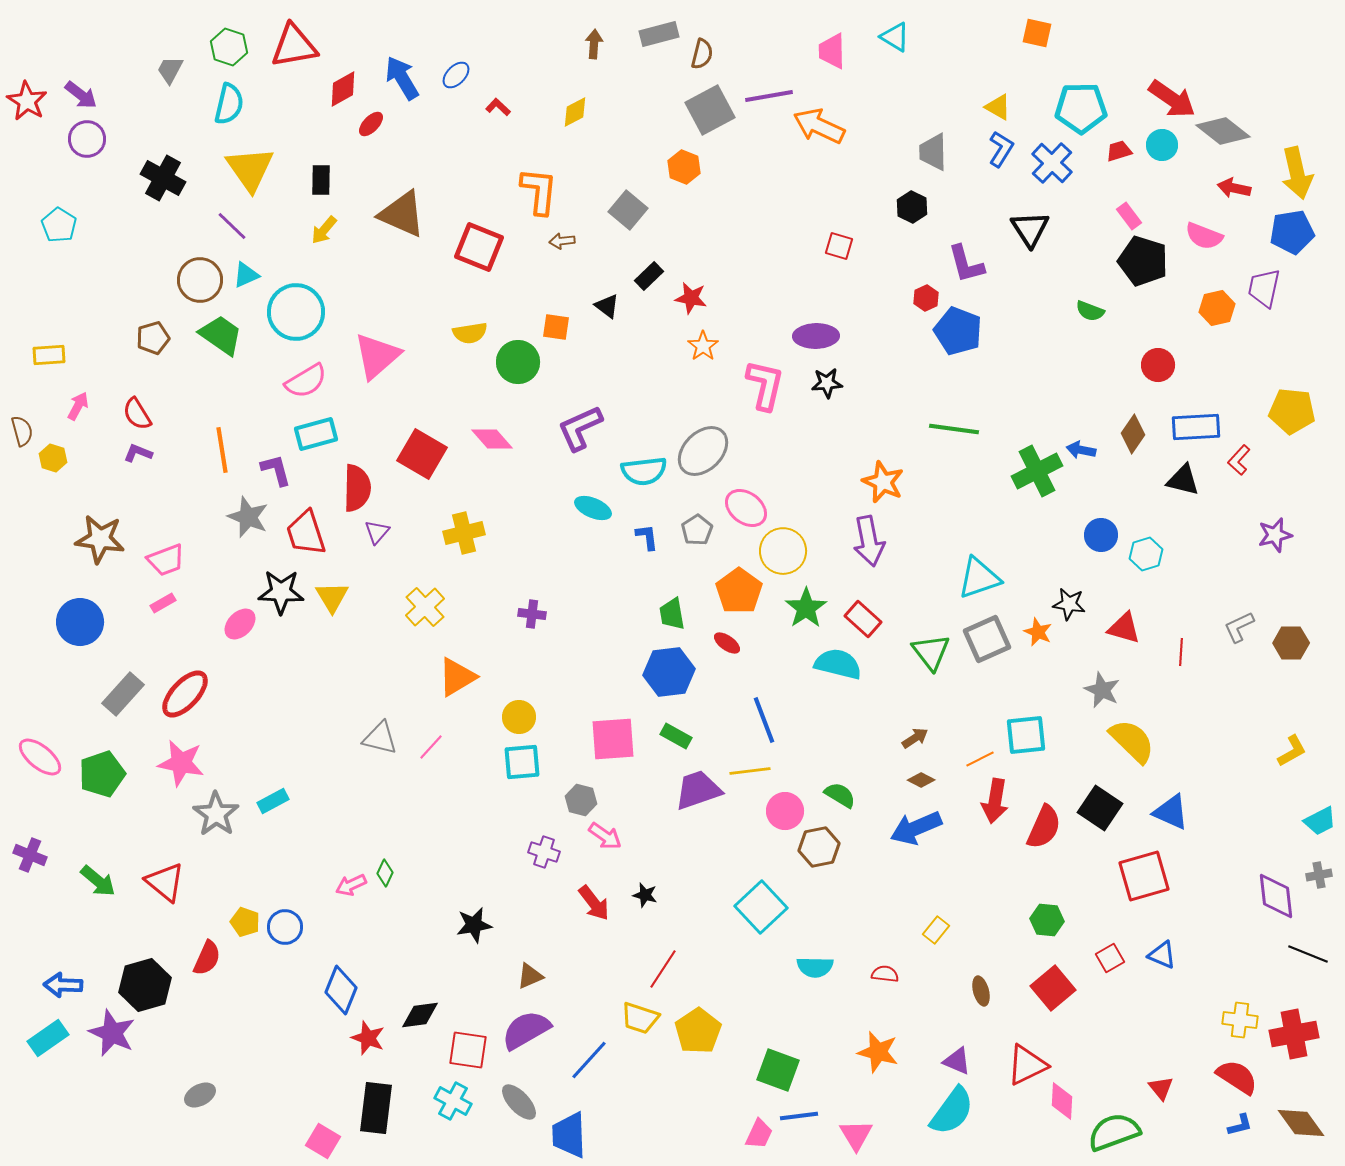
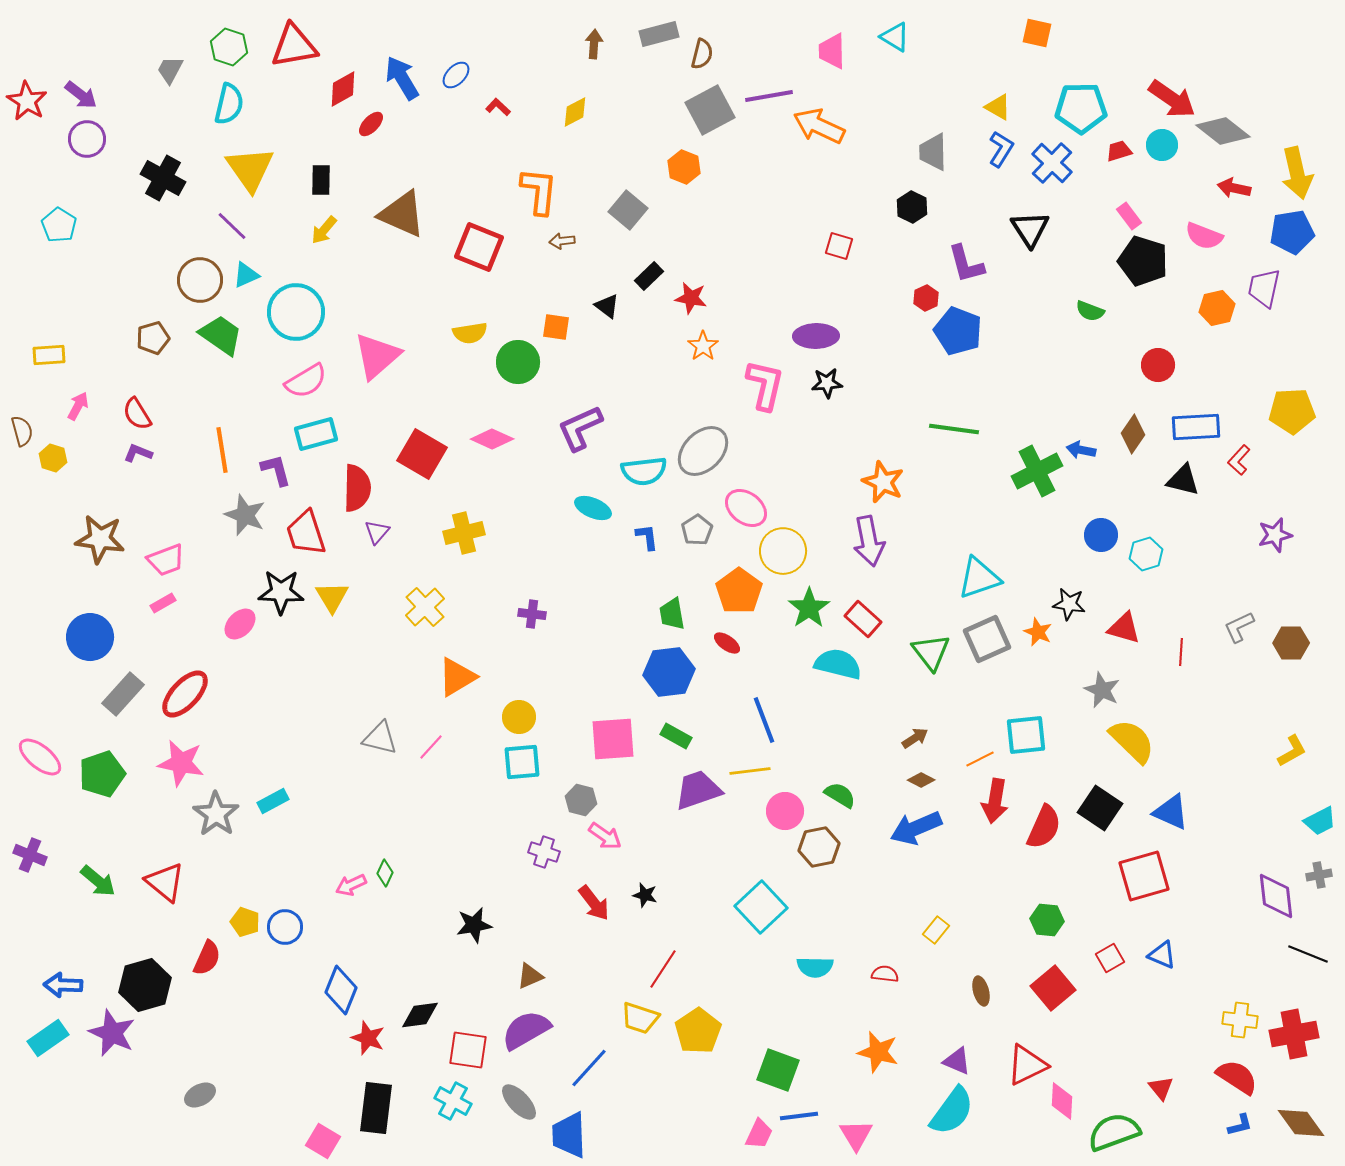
yellow pentagon at (1292, 411): rotated 9 degrees counterclockwise
pink diamond at (492, 439): rotated 24 degrees counterclockwise
gray star at (248, 517): moved 3 px left, 2 px up
green star at (806, 608): moved 3 px right
blue circle at (80, 622): moved 10 px right, 15 px down
blue line at (589, 1060): moved 8 px down
